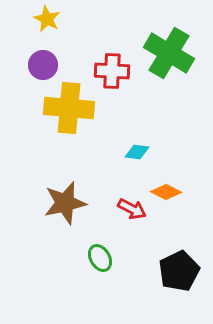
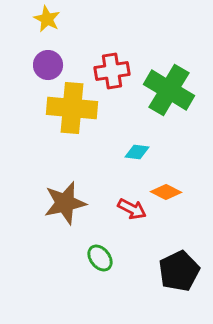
green cross: moved 37 px down
purple circle: moved 5 px right
red cross: rotated 12 degrees counterclockwise
yellow cross: moved 3 px right
green ellipse: rotated 8 degrees counterclockwise
